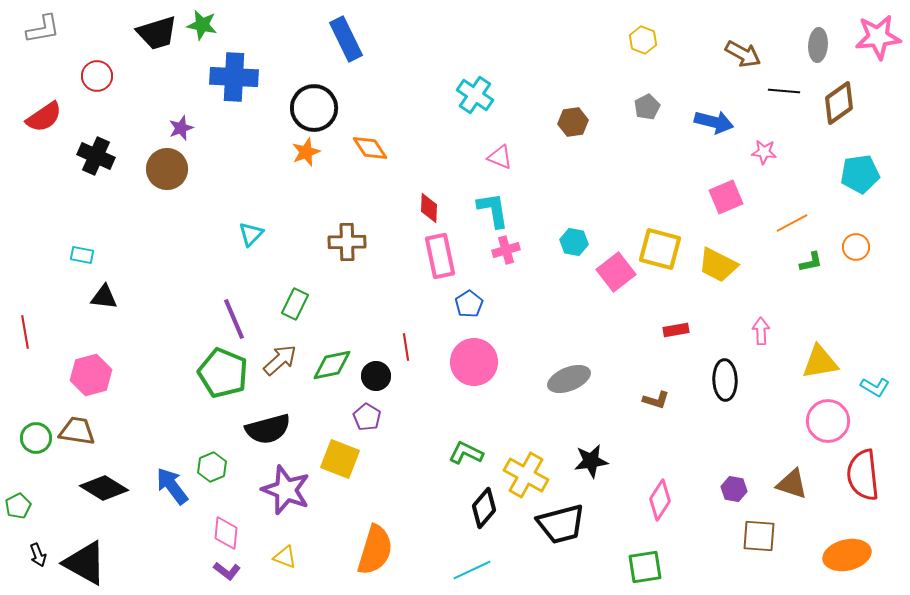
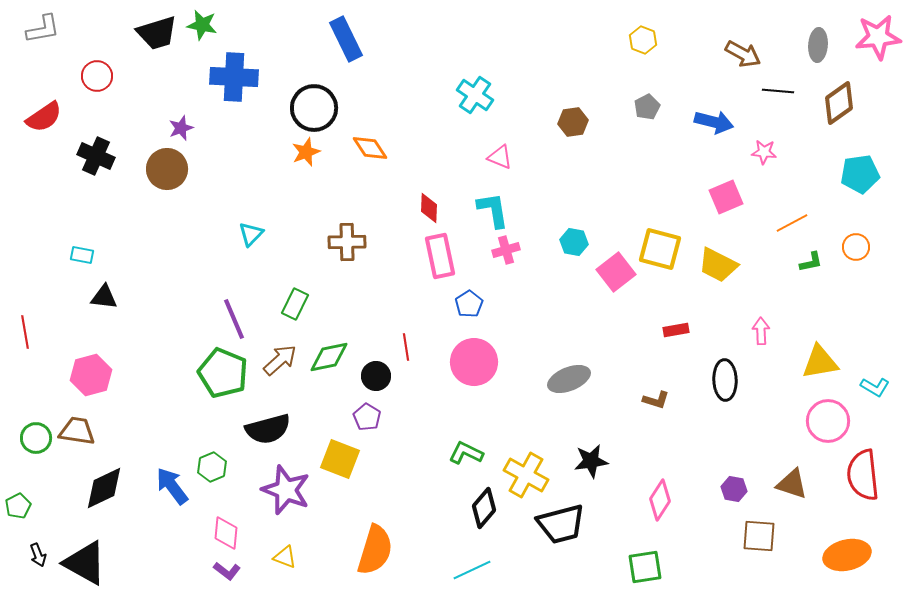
black line at (784, 91): moved 6 px left
green diamond at (332, 365): moved 3 px left, 8 px up
black diamond at (104, 488): rotated 57 degrees counterclockwise
